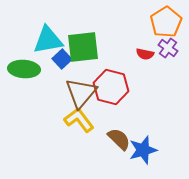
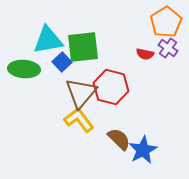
blue square: moved 3 px down
blue star: rotated 12 degrees counterclockwise
